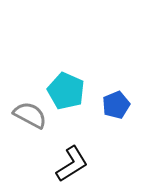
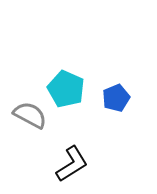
cyan pentagon: moved 2 px up
blue pentagon: moved 7 px up
